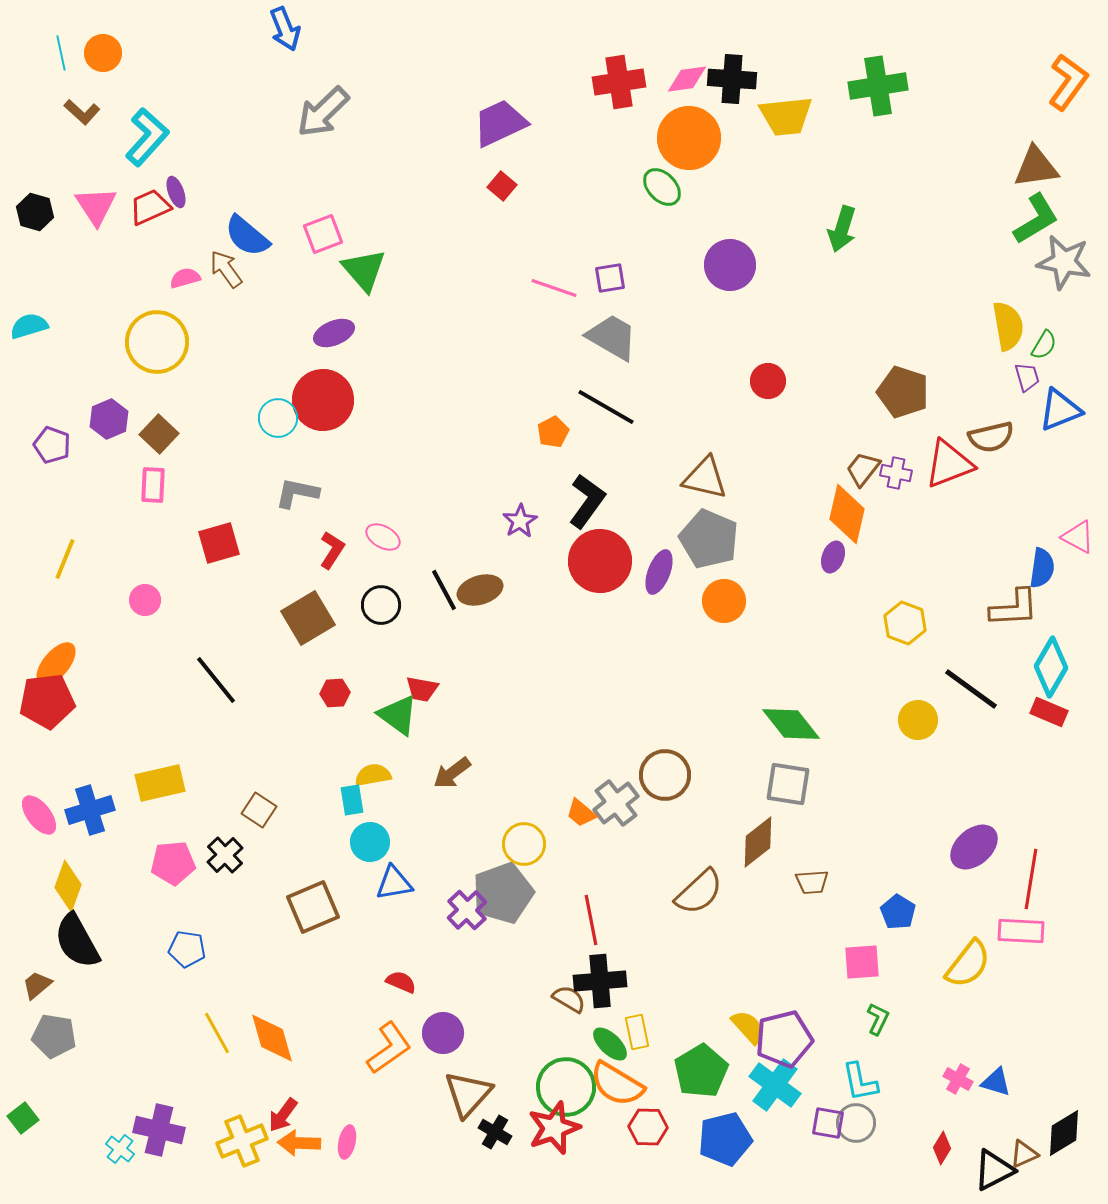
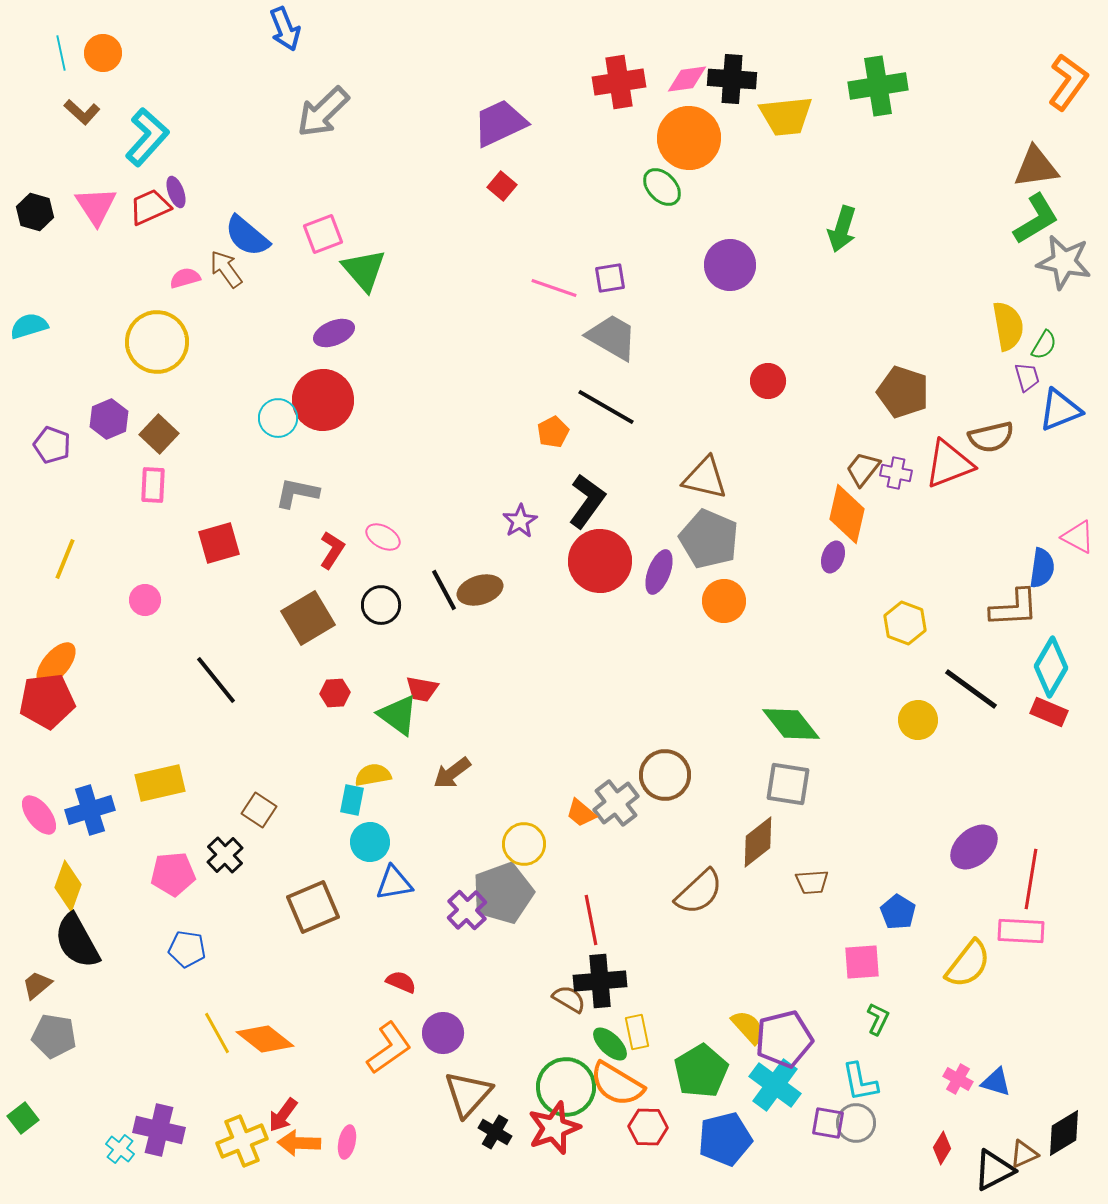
cyan rectangle at (352, 800): rotated 20 degrees clockwise
pink pentagon at (173, 863): moved 11 px down
orange diamond at (272, 1038): moved 7 px left, 1 px down; rotated 36 degrees counterclockwise
